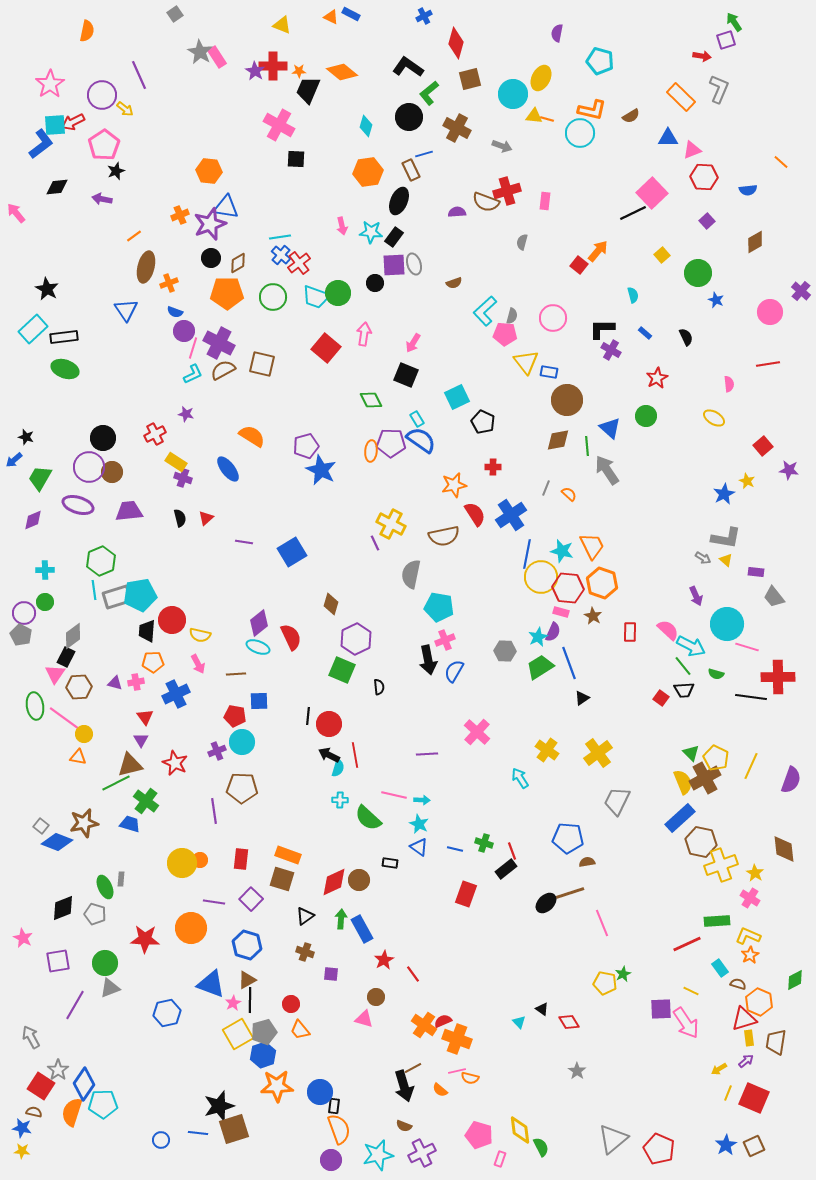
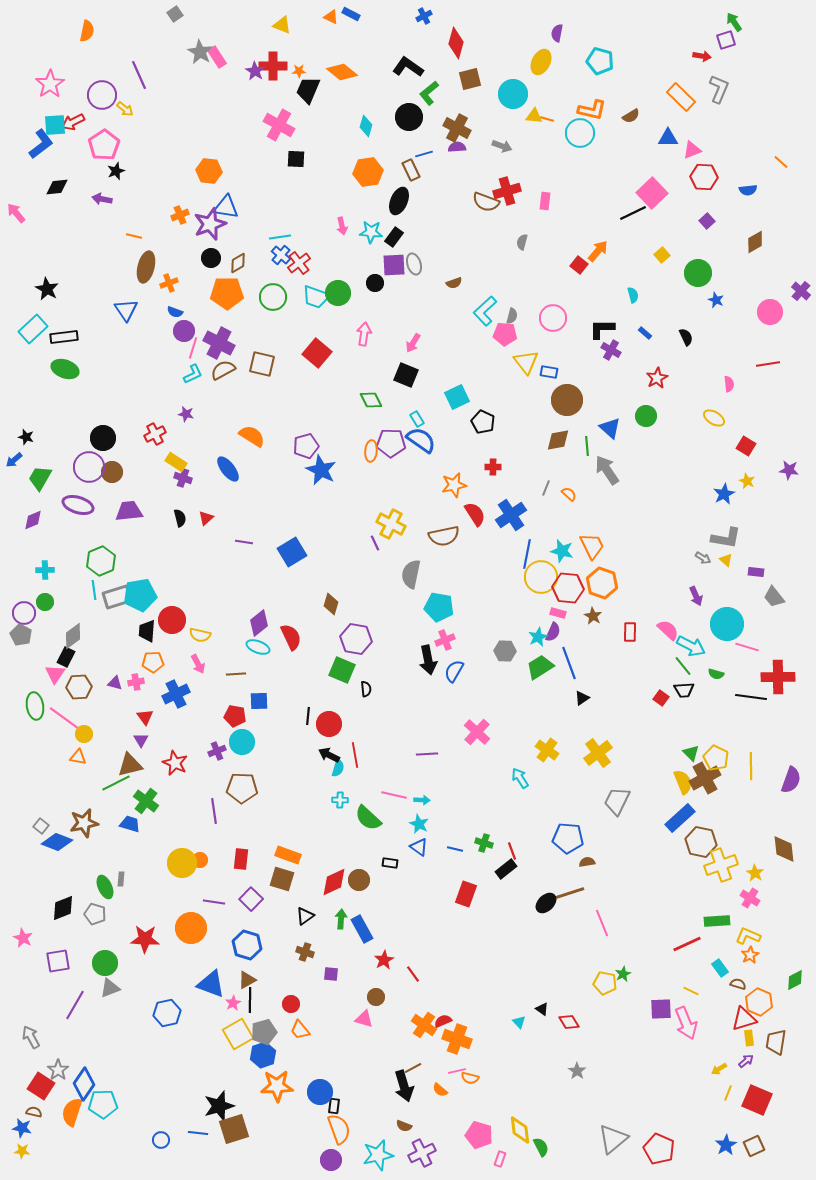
yellow ellipse at (541, 78): moved 16 px up
purple semicircle at (457, 212): moved 65 px up
orange line at (134, 236): rotated 49 degrees clockwise
red square at (326, 348): moved 9 px left, 5 px down
red square at (763, 446): moved 17 px left; rotated 18 degrees counterclockwise
pink rectangle at (561, 612): moved 3 px left, 1 px down
purple hexagon at (356, 639): rotated 24 degrees counterclockwise
black semicircle at (379, 687): moved 13 px left, 2 px down
yellow line at (751, 766): rotated 24 degrees counterclockwise
pink arrow at (686, 1023): rotated 12 degrees clockwise
red square at (754, 1098): moved 3 px right, 2 px down
